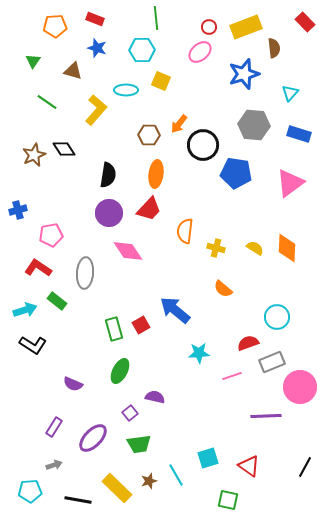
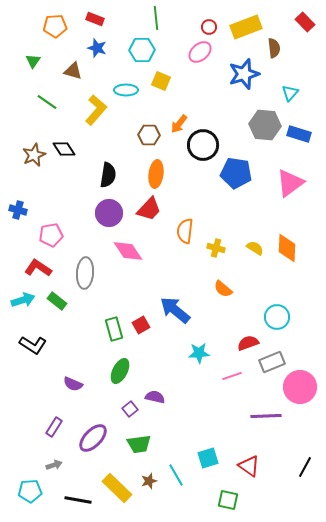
gray hexagon at (254, 125): moved 11 px right
blue cross at (18, 210): rotated 30 degrees clockwise
cyan arrow at (25, 310): moved 2 px left, 10 px up
purple square at (130, 413): moved 4 px up
